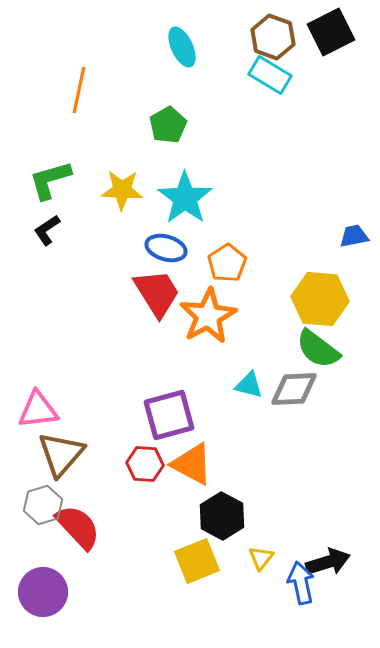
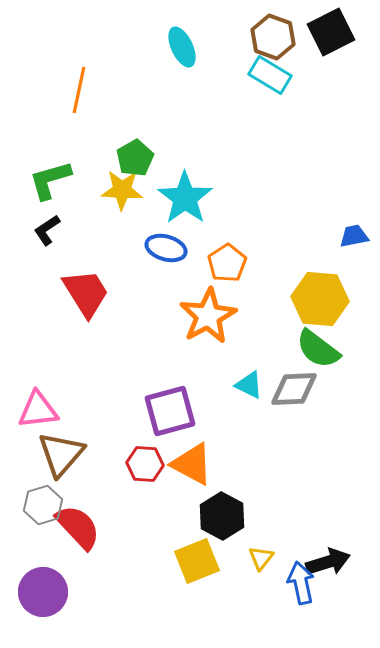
green pentagon: moved 33 px left, 33 px down
red trapezoid: moved 71 px left
cyan triangle: rotated 12 degrees clockwise
purple square: moved 1 px right, 4 px up
